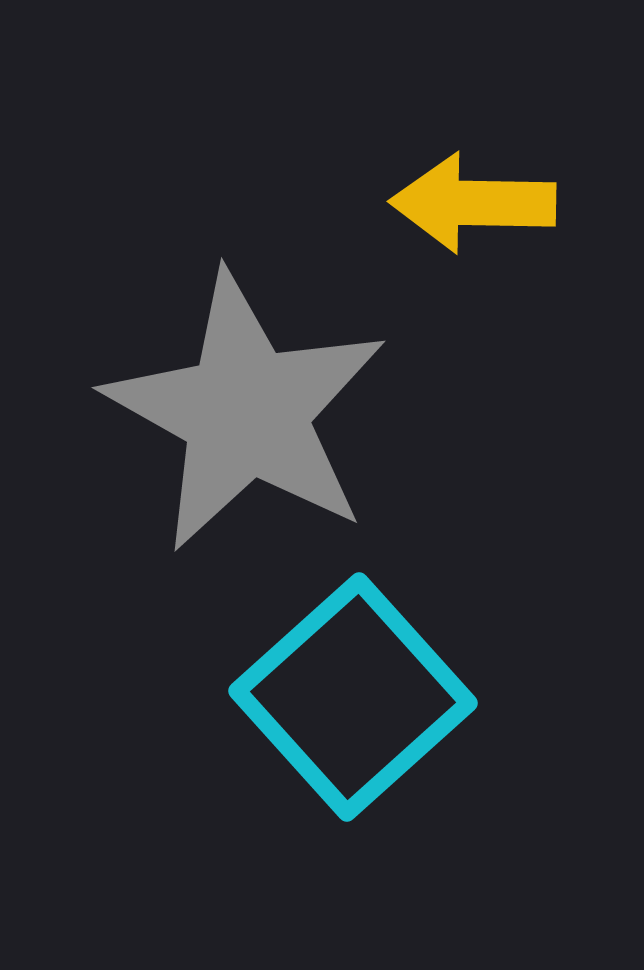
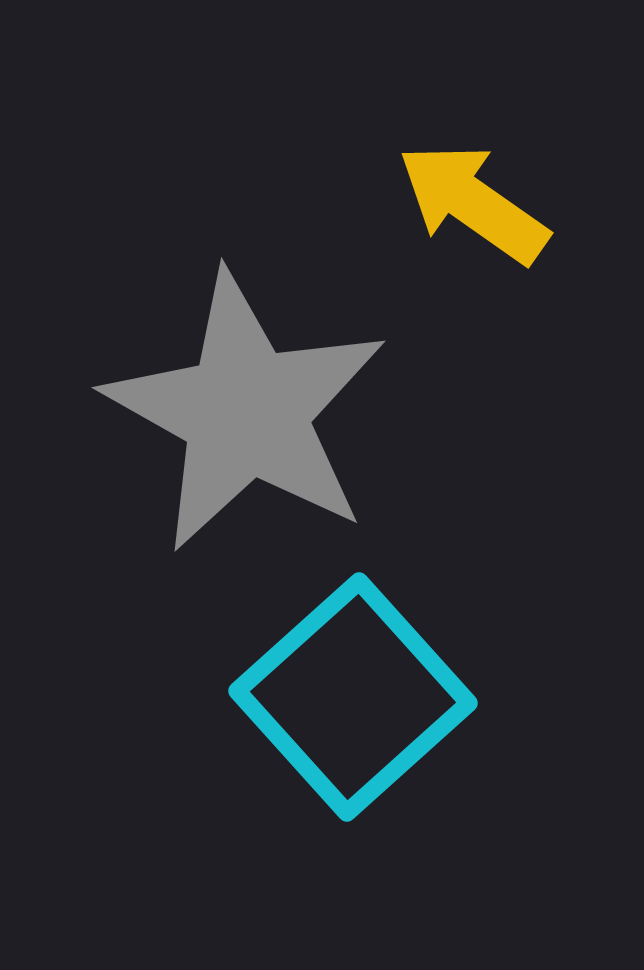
yellow arrow: rotated 34 degrees clockwise
